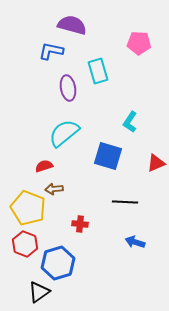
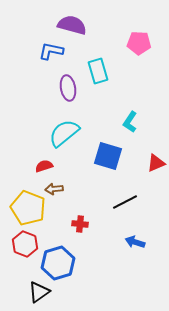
black line: rotated 30 degrees counterclockwise
